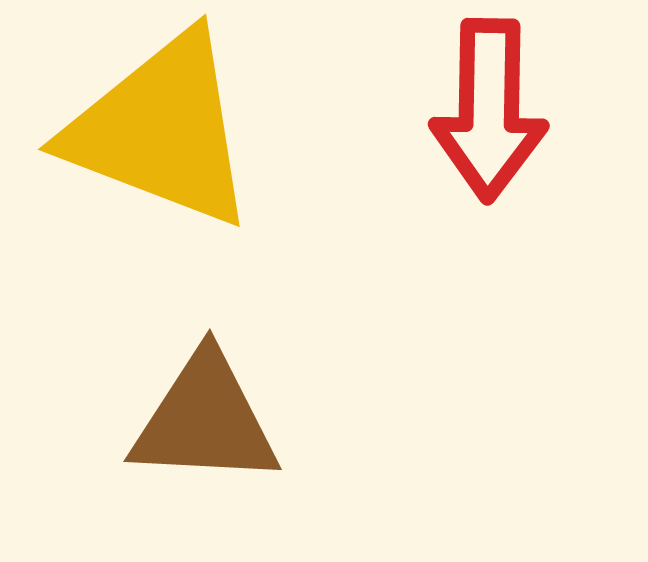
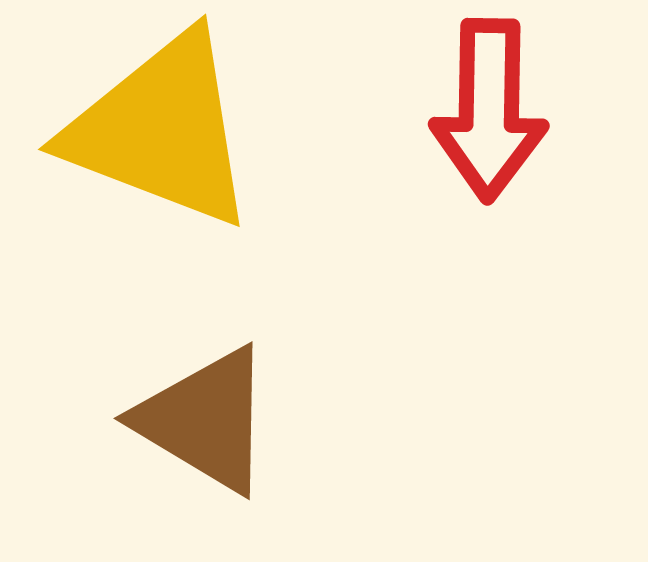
brown triangle: rotated 28 degrees clockwise
